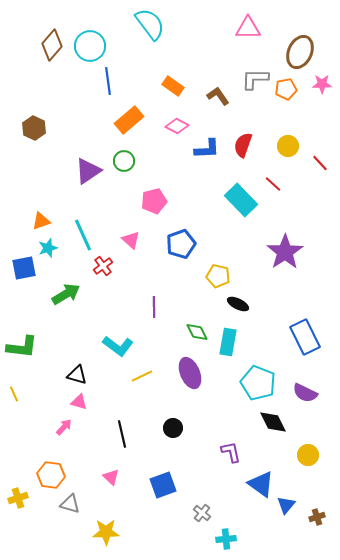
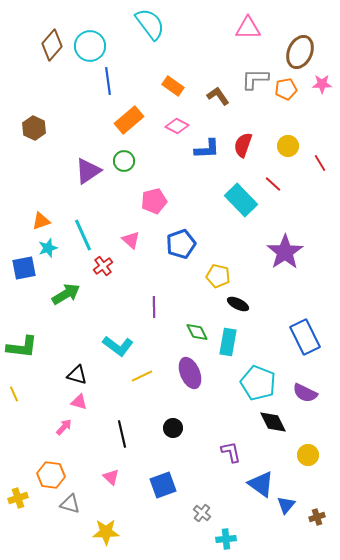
red line at (320, 163): rotated 12 degrees clockwise
